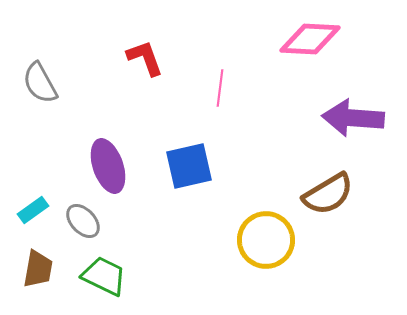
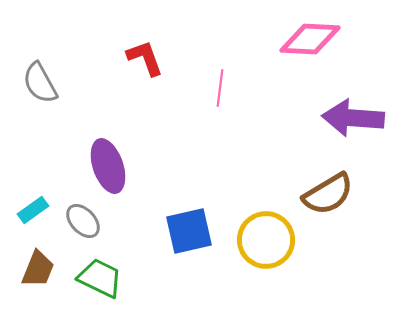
blue square: moved 65 px down
brown trapezoid: rotated 12 degrees clockwise
green trapezoid: moved 4 px left, 2 px down
